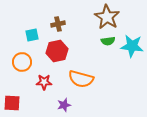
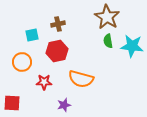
green semicircle: rotated 88 degrees clockwise
